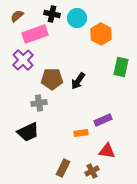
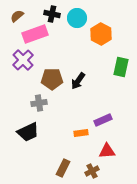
red triangle: rotated 12 degrees counterclockwise
